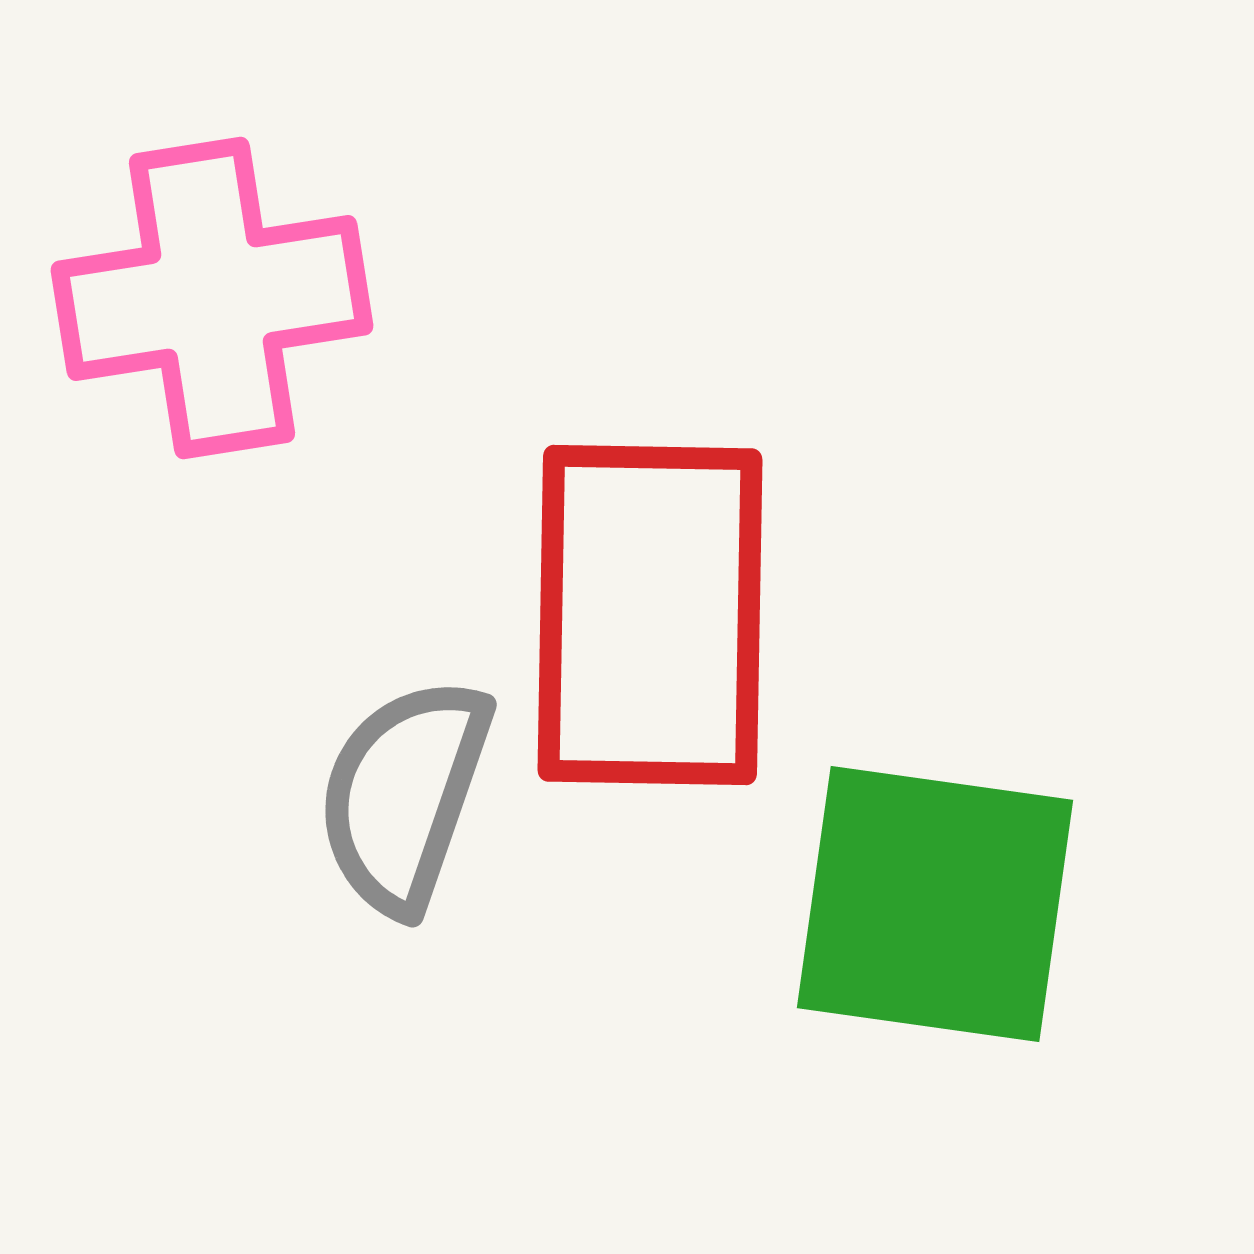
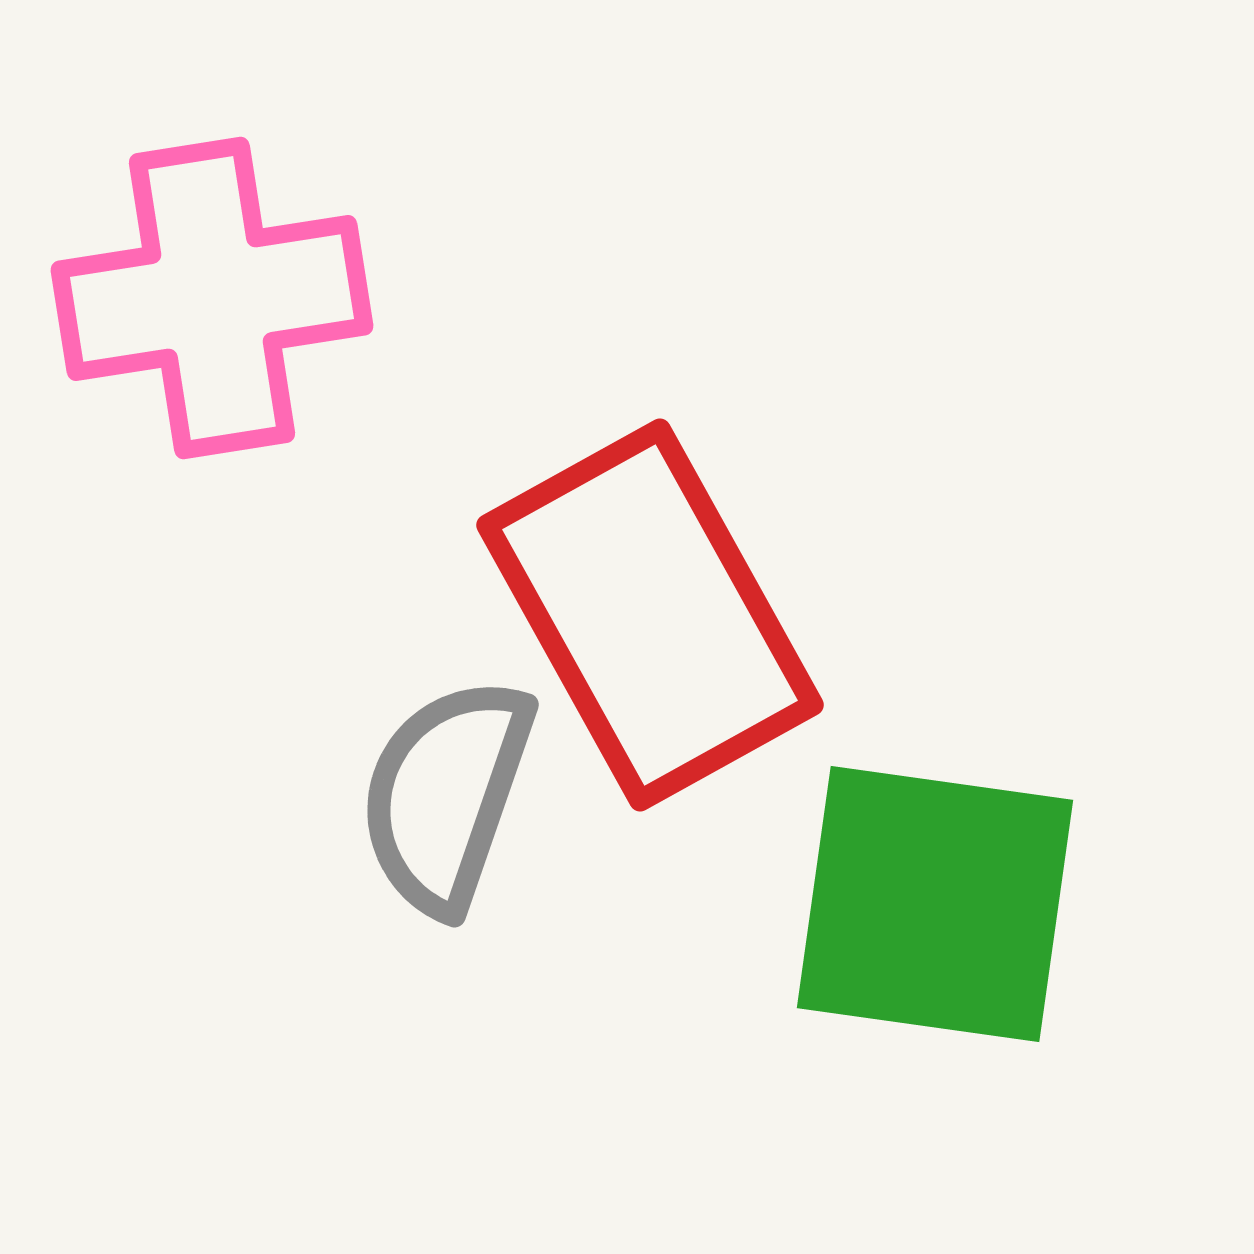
red rectangle: rotated 30 degrees counterclockwise
gray semicircle: moved 42 px right
